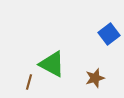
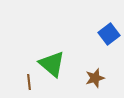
green triangle: rotated 12 degrees clockwise
brown line: rotated 21 degrees counterclockwise
